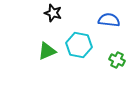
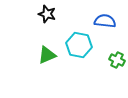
black star: moved 6 px left, 1 px down
blue semicircle: moved 4 px left, 1 px down
green triangle: moved 4 px down
